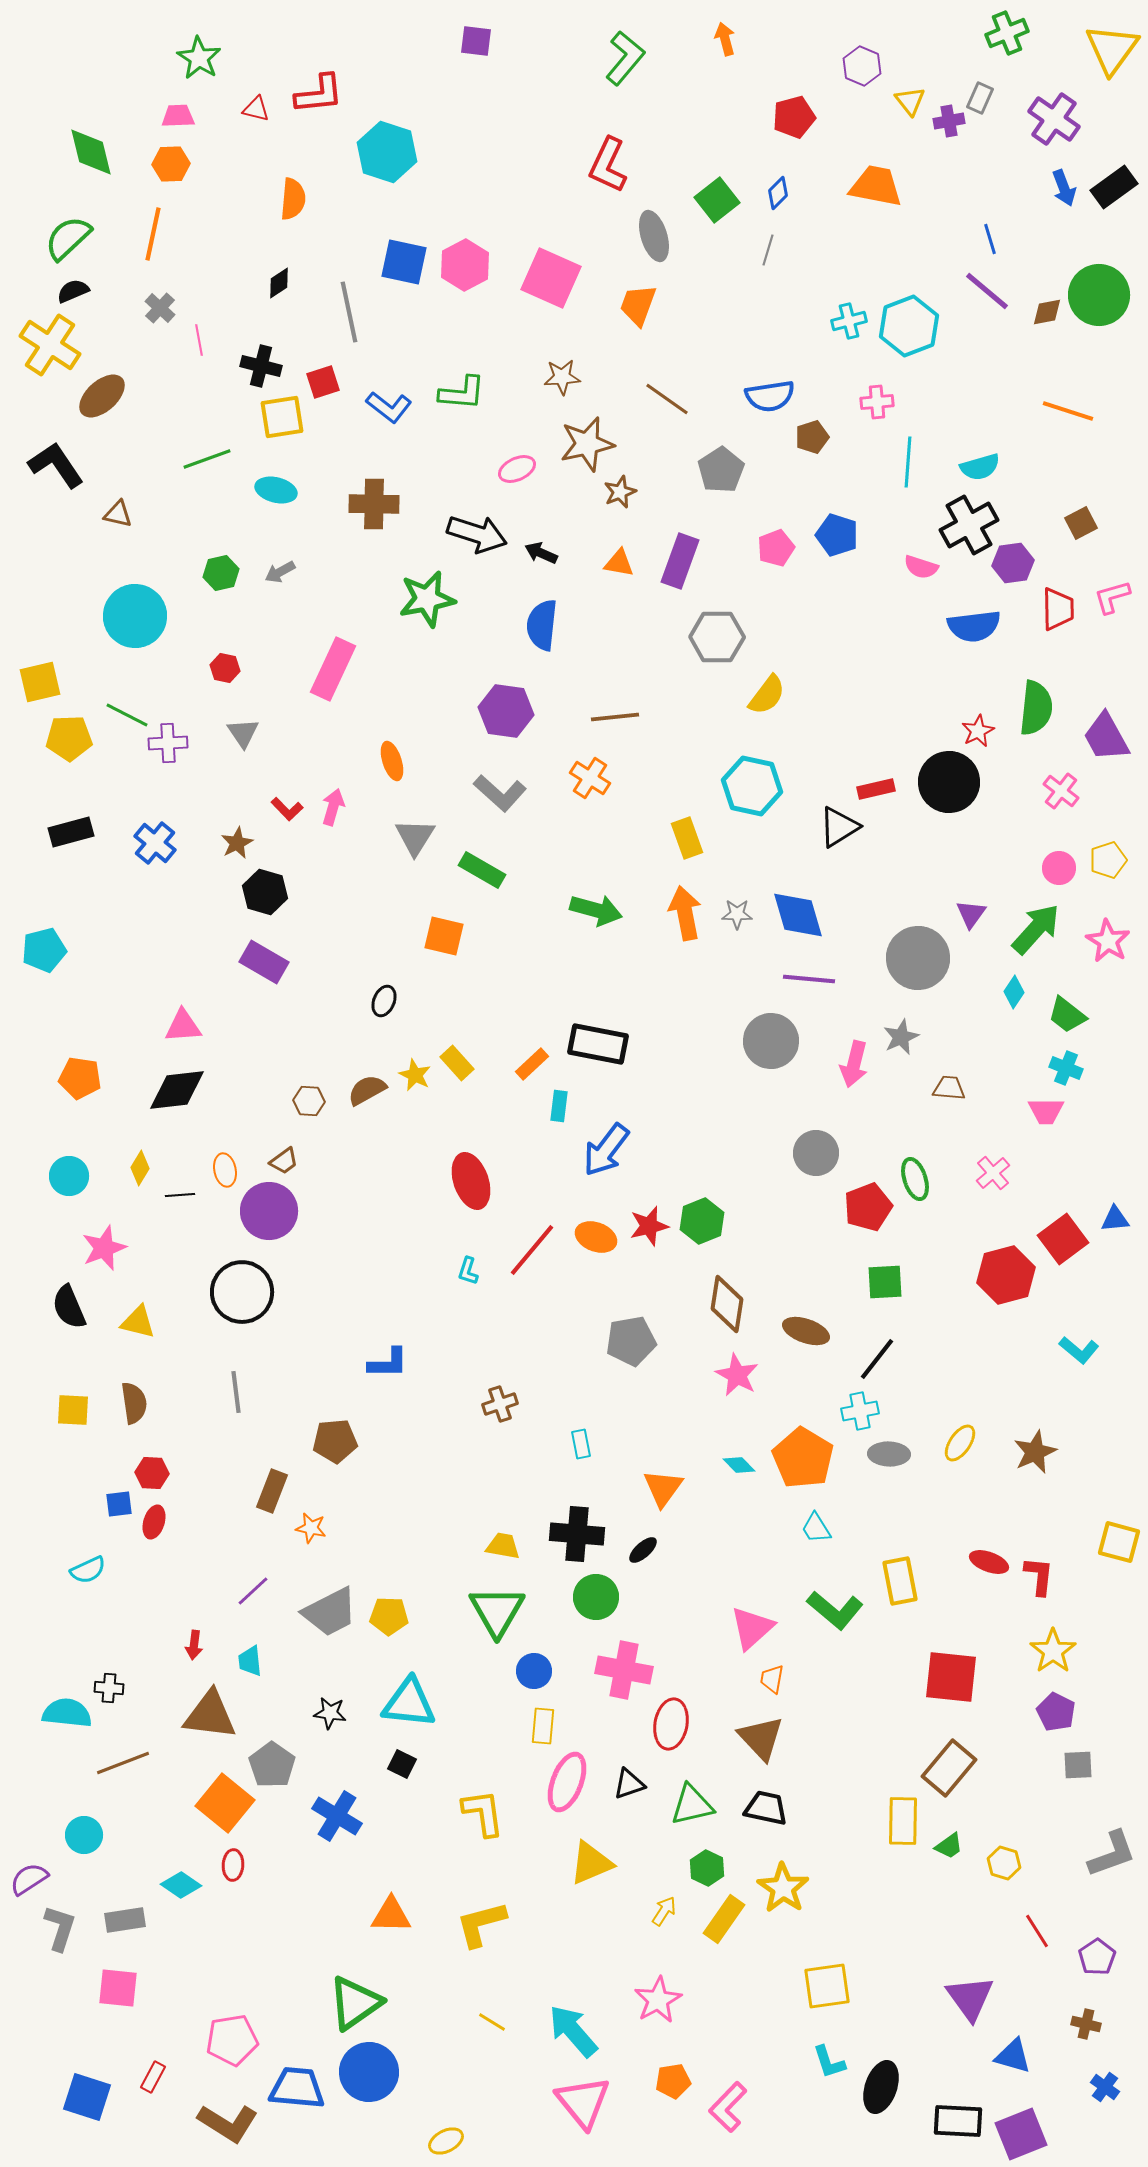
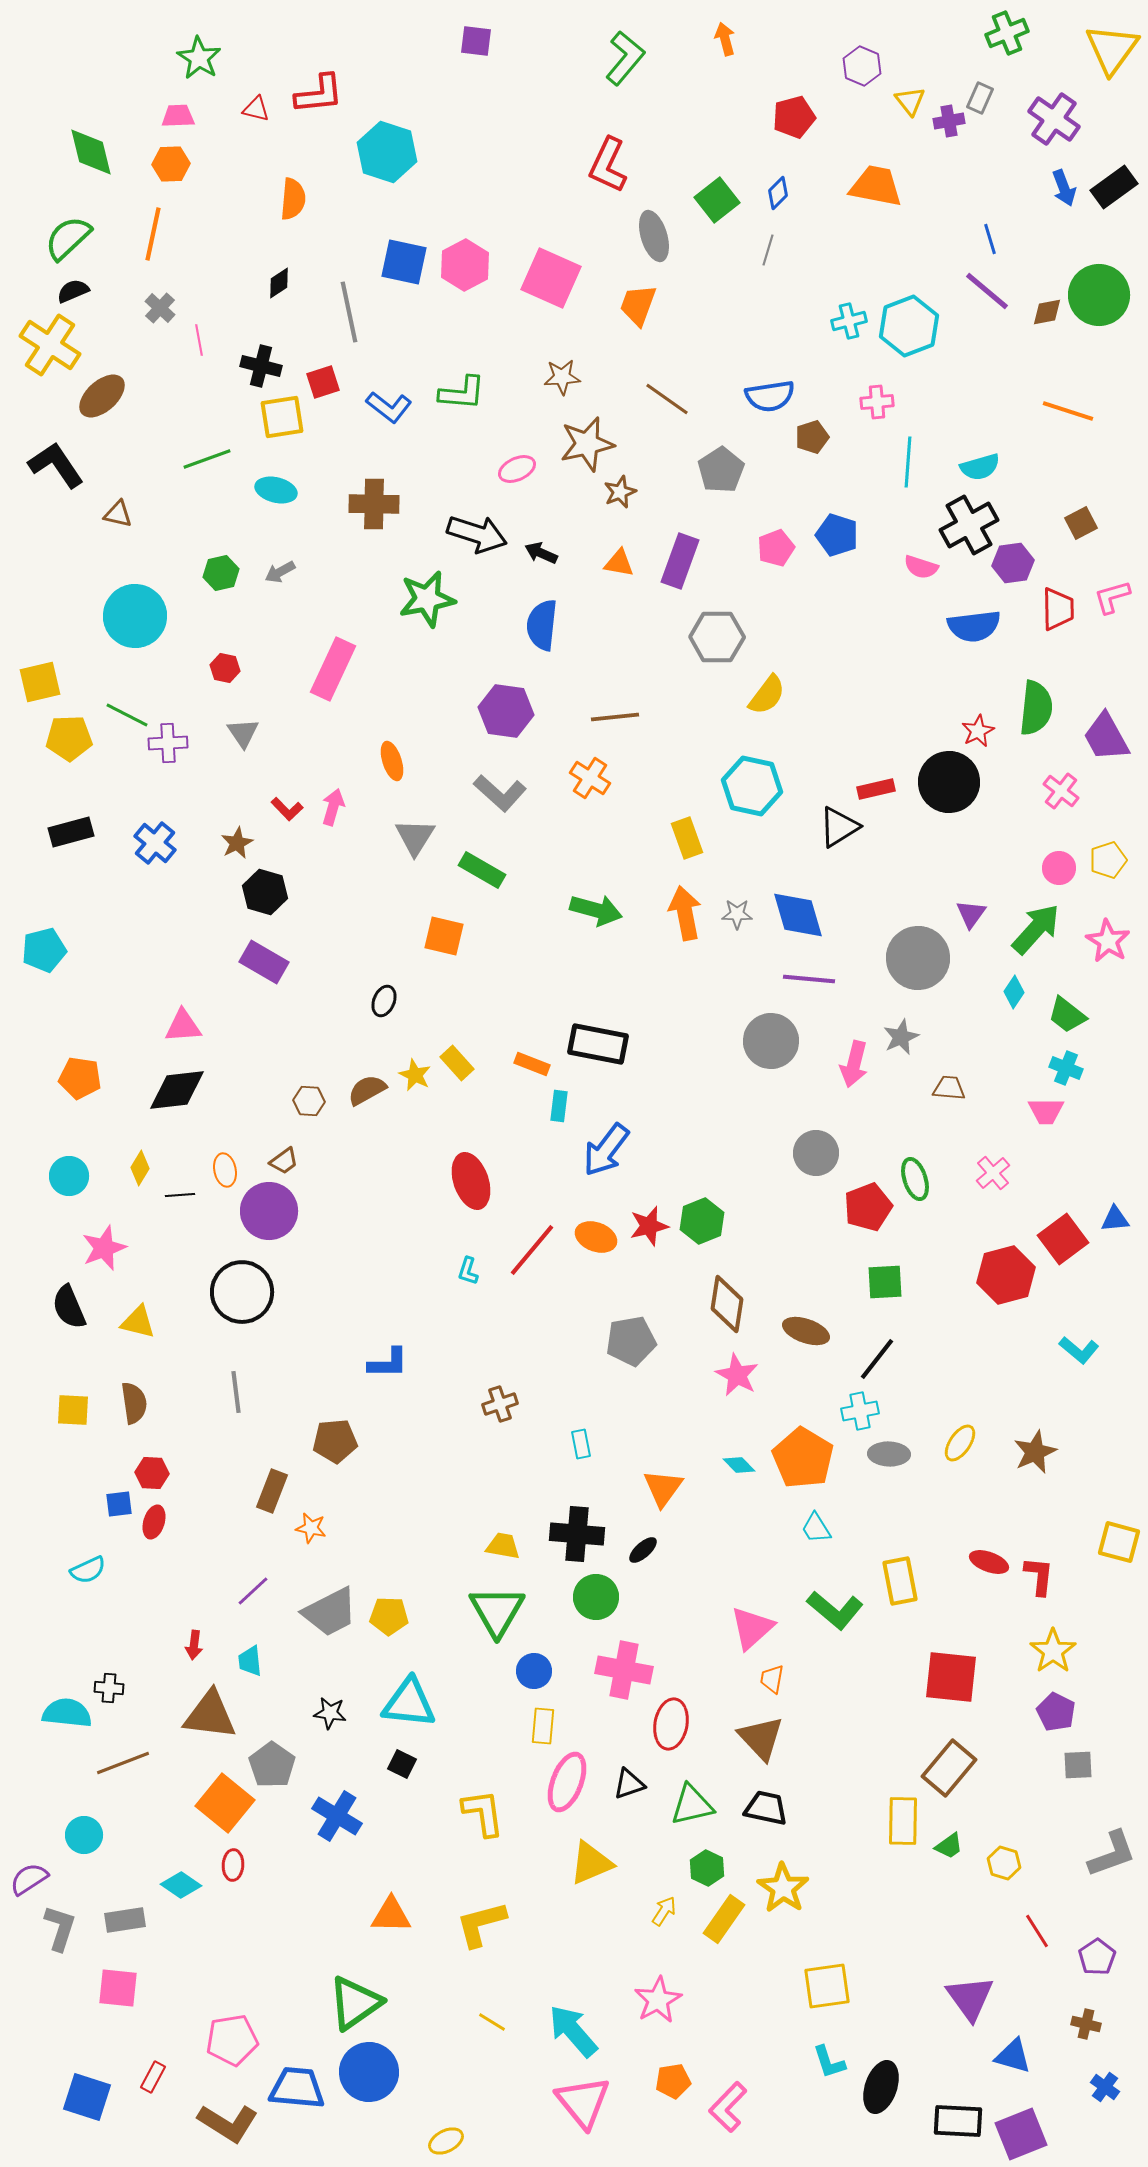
orange rectangle at (532, 1064): rotated 64 degrees clockwise
